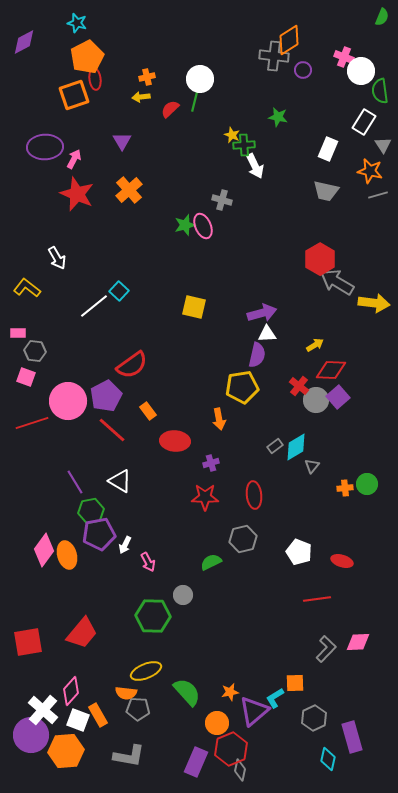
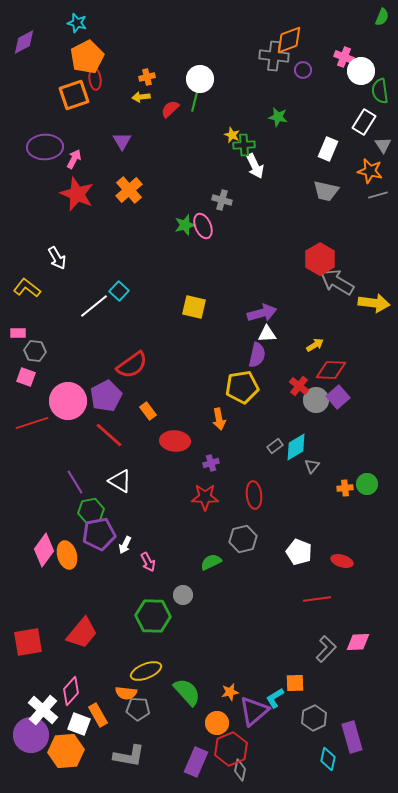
orange diamond at (289, 40): rotated 12 degrees clockwise
red line at (112, 430): moved 3 px left, 5 px down
white square at (78, 720): moved 1 px right, 4 px down
